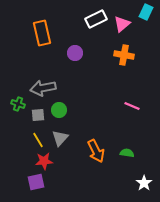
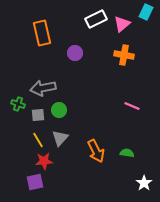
purple square: moved 1 px left
